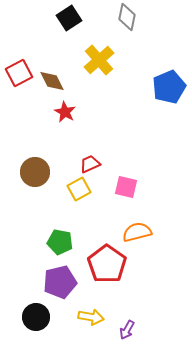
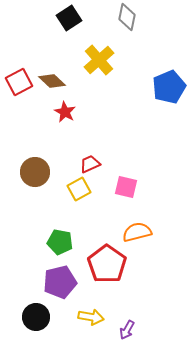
red square: moved 9 px down
brown diamond: rotated 20 degrees counterclockwise
